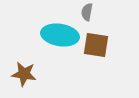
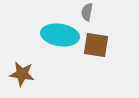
brown star: moved 2 px left
